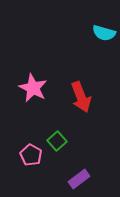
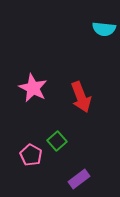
cyan semicircle: moved 4 px up; rotated 10 degrees counterclockwise
